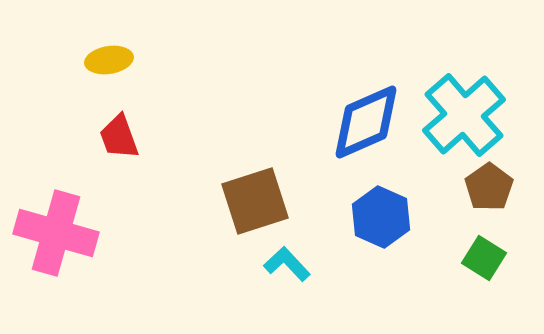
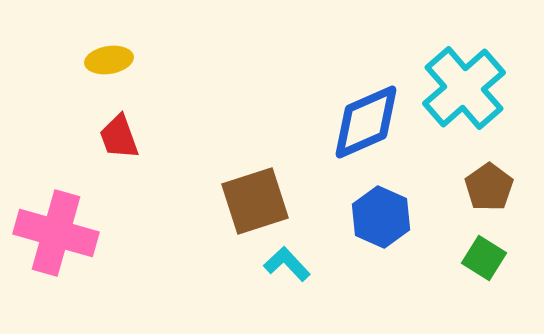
cyan cross: moved 27 px up
